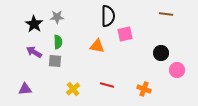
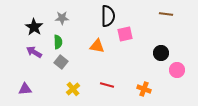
gray star: moved 5 px right, 1 px down
black star: moved 3 px down
gray square: moved 6 px right, 1 px down; rotated 32 degrees clockwise
